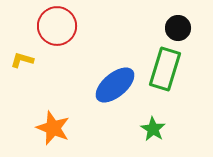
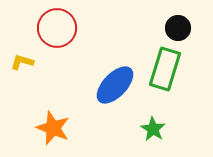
red circle: moved 2 px down
yellow L-shape: moved 2 px down
blue ellipse: rotated 6 degrees counterclockwise
